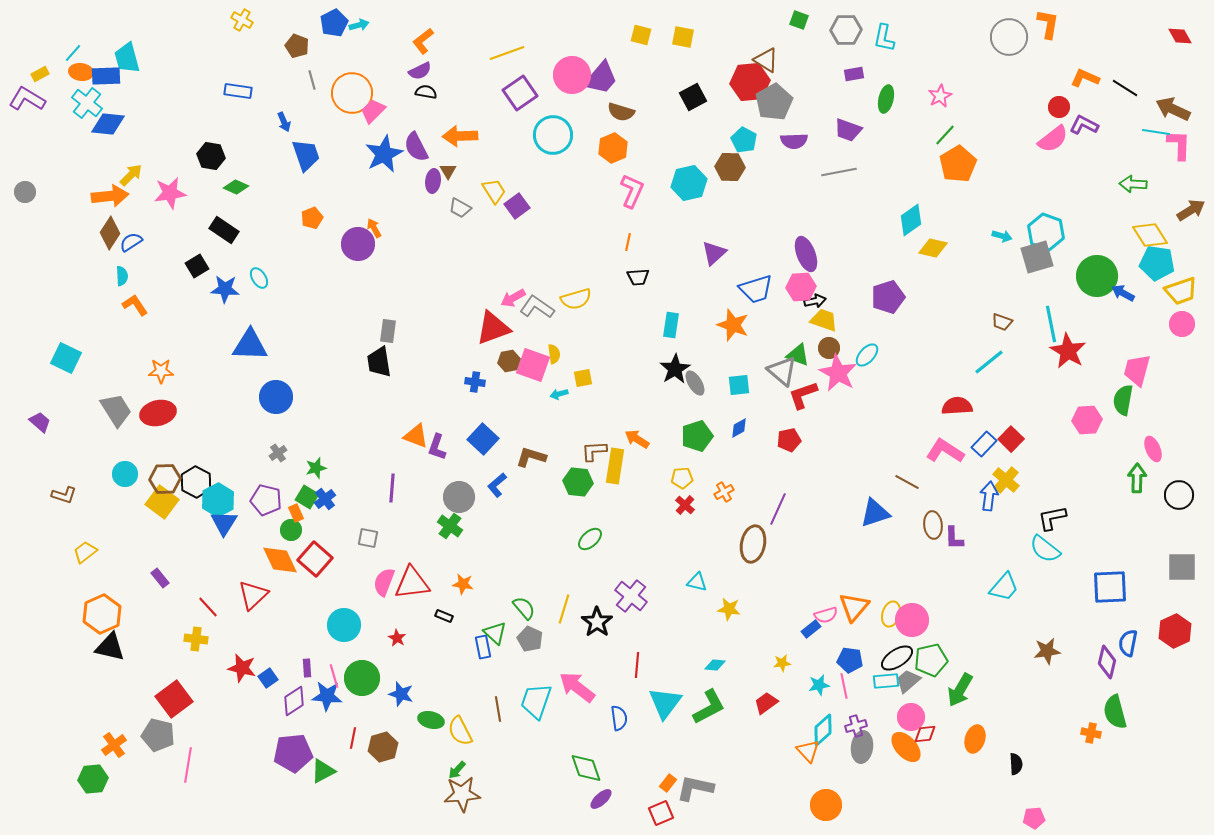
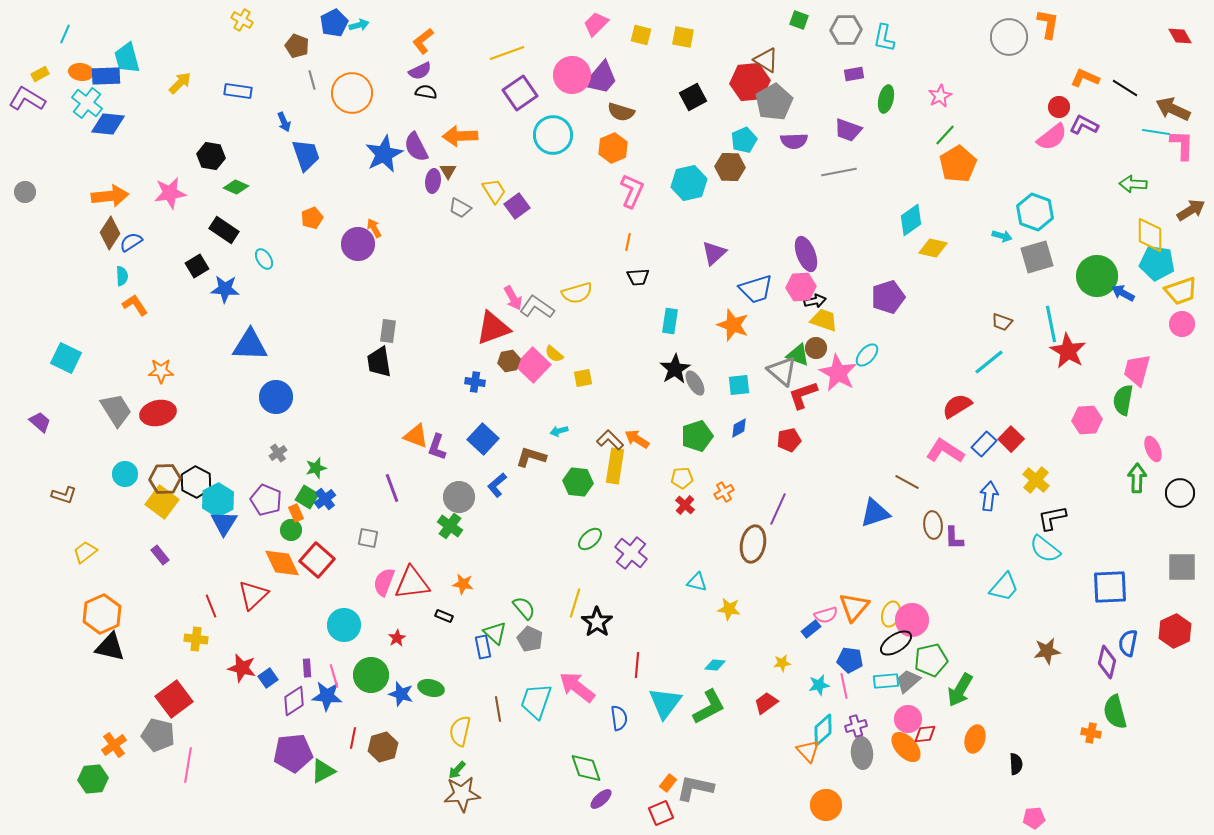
cyan line at (73, 53): moved 8 px left, 19 px up; rotated 18 degrees counterclockwise
pink trapezoid at (373, 111): moved 223 px right, 87 px up
pink semicircle at (1053, 139): moved 1 px left, 2 px up
cyan pentagon at (744, 140): rotated 20 degrees clockwise
pink L-shape at (1179, 145): moved 3 px right
yellow arrow at (131, 175): moved 49 px right, 92 px up
cyan hexagon at (1046, 232): moved 11 px left, 20 px up
yellow diamond at (1150, 235): rotated 33 degrees clockwise
cyan ellipse at (259, 278): moved 5 px right, 19 px up
pink arrow at (513, 298): rotated 90 degrees counterclockwise
yellow semicircle at (576, 299): moved 1 px right, 6 px up
cyan rectangle at (671, 325): moved 1 px left, 4 px up
brown circle at (829, 348): moved 13 px left
yellow semicircle at (554, 354): rotated 138 degrees clockwise
pink square at (533, 365): rotated 24 degrees clockwise
cyan arrow at (559, 394): moved 37 px down
red semicircle at (957, 406): rotated 28 degrees counterclockwise
brown L-shape at (594, 451): moved 16 px right, 11 px up; rotated 48 degrees clockwise
yellow cross at (1006, 480): moved 30 px right
purple line at (392, 488): rotated 24 degrees counterclockwise
black circle at (1179, 495): moved 1 px right, 2 px up
purple pentagon at (266, 500): rotated 8 degrees clockwise
red square at (315, 559): moved 2 px right, 1 px down
orange diamond at (280, 560): moved 2 px right, 3 px down
purple rectangle at (160, 578): moved 23 px up
purple cross at (631, 596): moved 43 px up
red line at (208, 607): moved 3 px right, 1 px up; rotated 20 degrees clockwise
yellow line at (564, 609): moved 11 px right, 6 px up
red star at (397, 638): rotated 12 degrees clockwise
black ellipse at (897, 658): moved 1 px left, 15 px up
green circle at (362, 678): moved 9 px right, 3 px up
pink circle at (911, 717): moved 3 px left, 2 px down
green ellipse at (431, 720): moved 32 px up
yellow semicircle at (460, 731): rotated 40 degrees clockwise
gray ellipse at (862, 747): moved 6 px down; rotated 12 degrees counterclockwise
